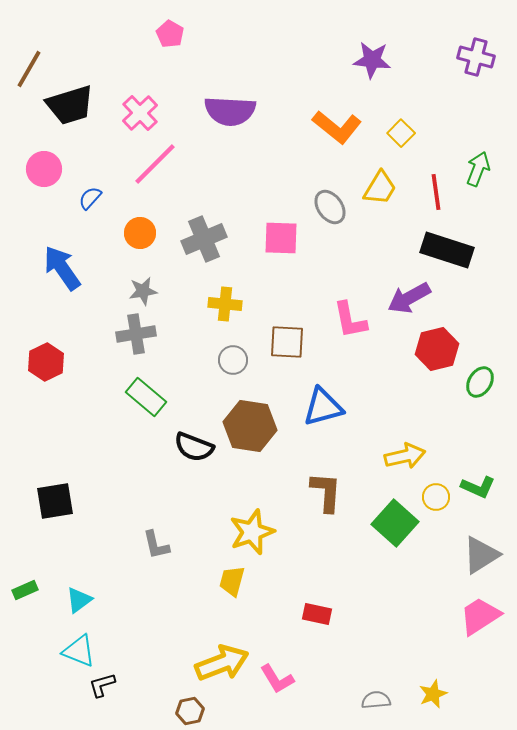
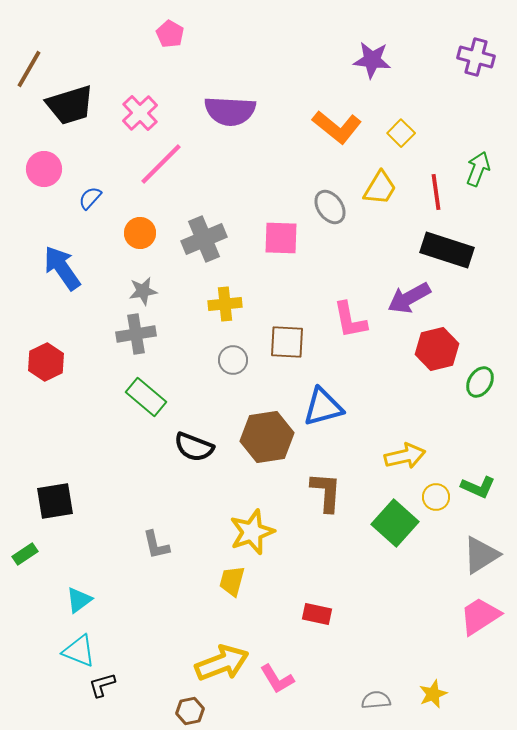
pink line at (155, 164): moved 6 px right
yellow cross at (225, 304): rotated 12 degrees counterclockwise
brown hexagon at (250, 426): moved 17 px right, 11 px down; rotated 18 degrees counterclockwise
green rectangle at (25, 590): moved 36 px up; rotated 10 degrees counterclockwise
